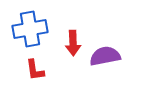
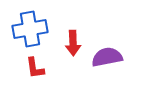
purple semicircle: moved 2 px right, 1 px down
red L-shape: moved 2 px up
